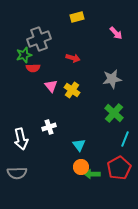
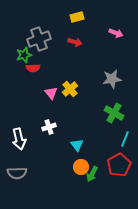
pink arrow: rotated 24 degrees counterclockwise
red arrow: moved 2 px right, 16 px up
pink triangle: moved 7 px down
yellow cross: moved 2 px left, 1 px up; rotated 14 degrees clockwise
green cross: rotated 12 degrees counterclockwise
white arrow: moved 2 px left
cyan triangle: moved 2 px left
red pentagon: moved 3 px up
green arrow: rotated 63 degrees counterclockwise
